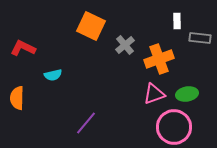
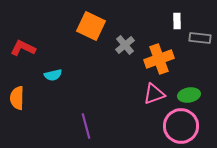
green ellipse: moved 2 px right, 1 px down
purple line: moved 3 px down; rotated 55 degrees counterclockwise
pink circle: moved 7 px right, 1 px up
